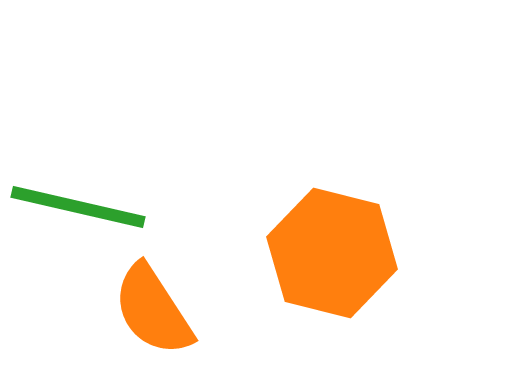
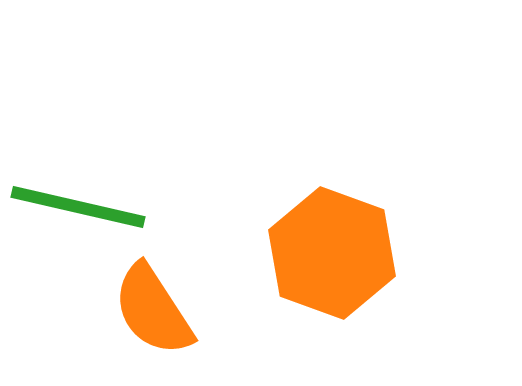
orange hexagon: rotated 6 degrees clockwise
